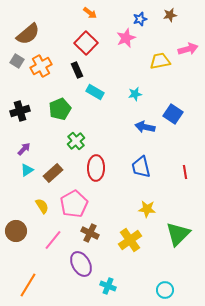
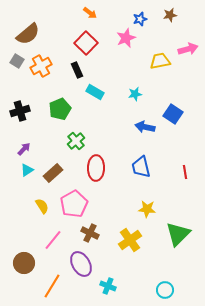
brown circle: moved 8 px right, 32 px down
orange line: moved 24 px right, 1 px down
